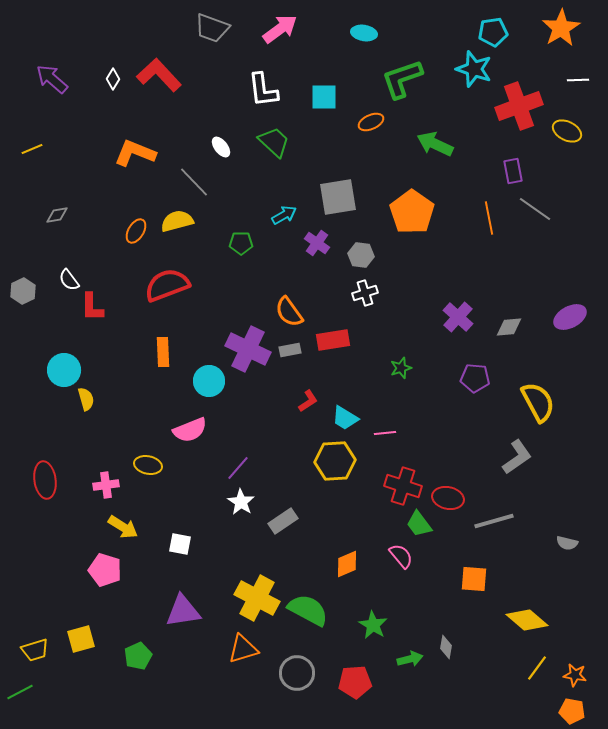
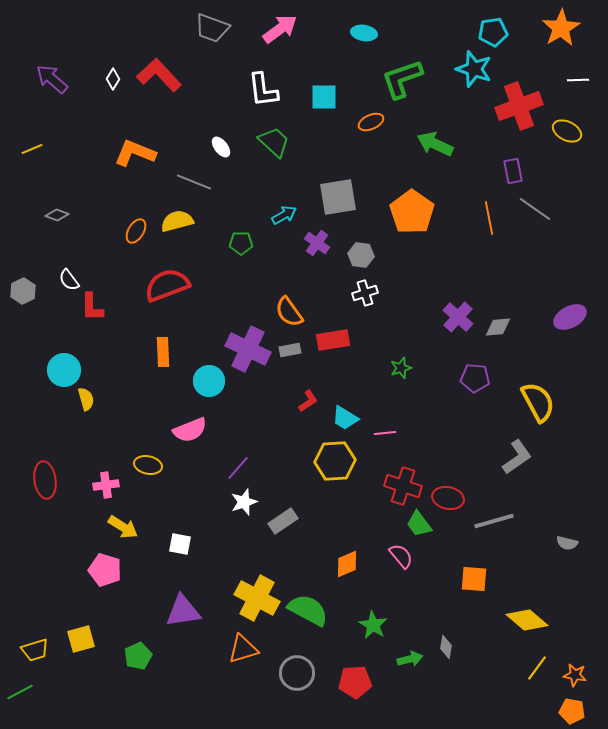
gray line at (194, 182): rotated 24 degrees counterclockwise
gray diamond at (57, 215): rotated 30 degrees clockwise
gray diamond at (509, 327): moved 11 px left
white star at (241, 502): moved 3 px right; rotated 20 degrees clockwise
